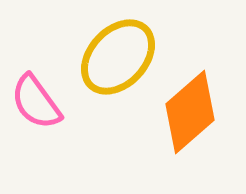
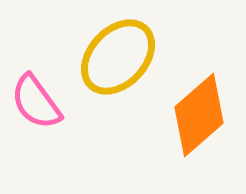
orange diamond: moved 9 px right, 3 px down
